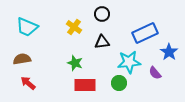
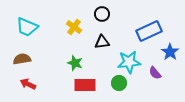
blue rectangle: moved 4 px right, 2 px up
blue star: moved 1 px right
red arrow: moved 1 px down; rotated 14 degrees counterclockwise
